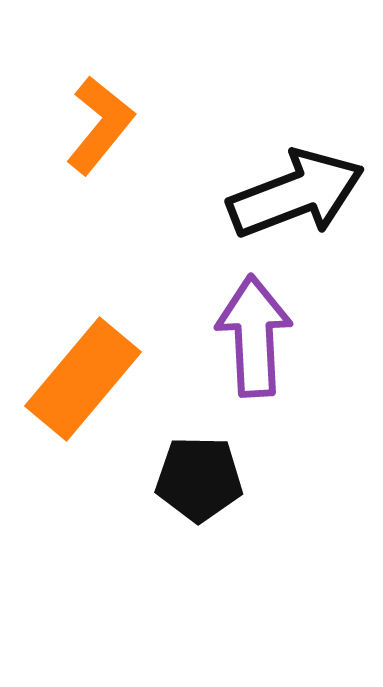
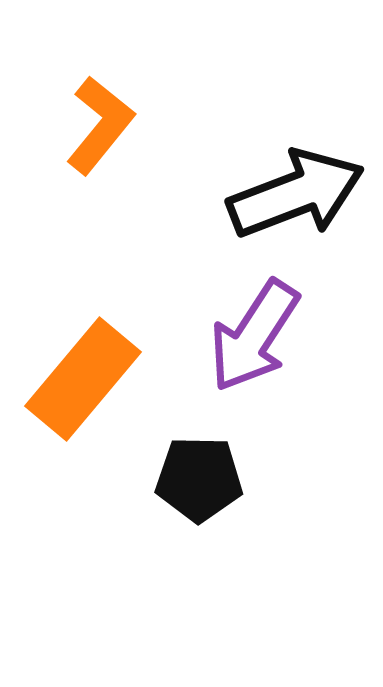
purple arrow: rotated 144 degrees counterclockwise
